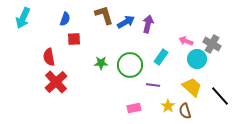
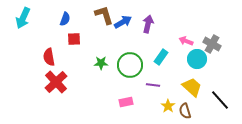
blue arrow: moved 3 px left
black line: moved 4 px down
pink rectangle: moved 8 px left, 6 px up
